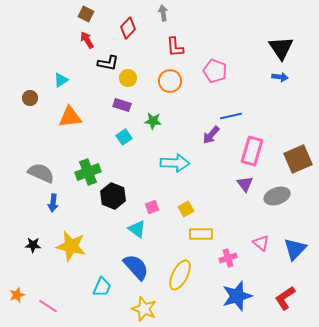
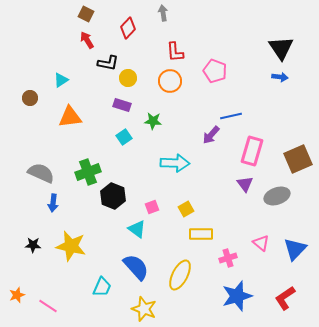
red L-shape at (175, 47): moved 5 px down
